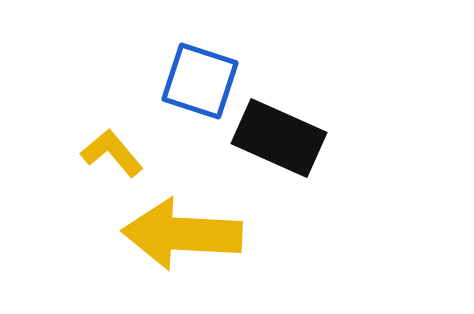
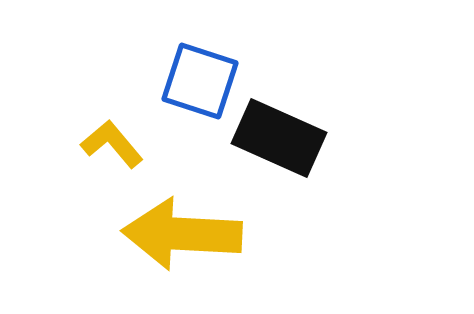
yellow L-shape: moved 9 px up
